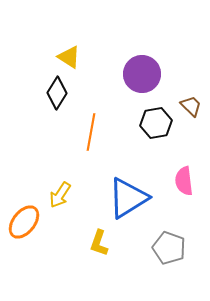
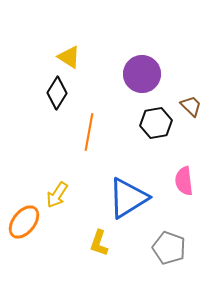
orange line: moved 2 px left
yellow arrow: moved 3 px left
